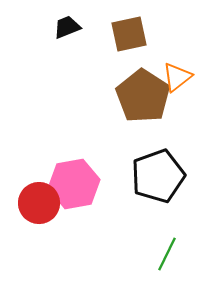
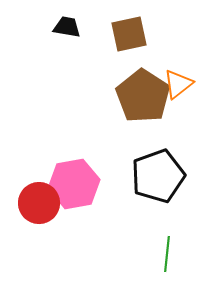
black trapezoid: rotated 32 degrees clockwise
orange triangle: moved 1 px right, 7 px down
green line: rotated 20 degrees counterclockwise
